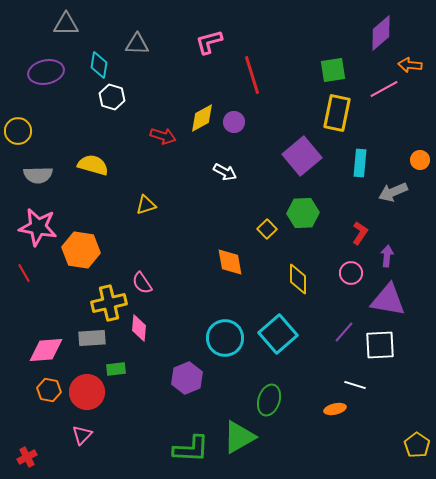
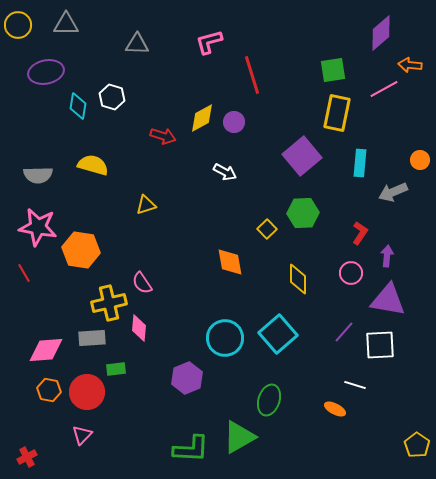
cyan diamond at (99, 65): moved 21 px left, 41 px down
yellow circle at (18, 131): moved 106 px up
orange ellipse at (335, 409): rotated 40 degrees clockwise
